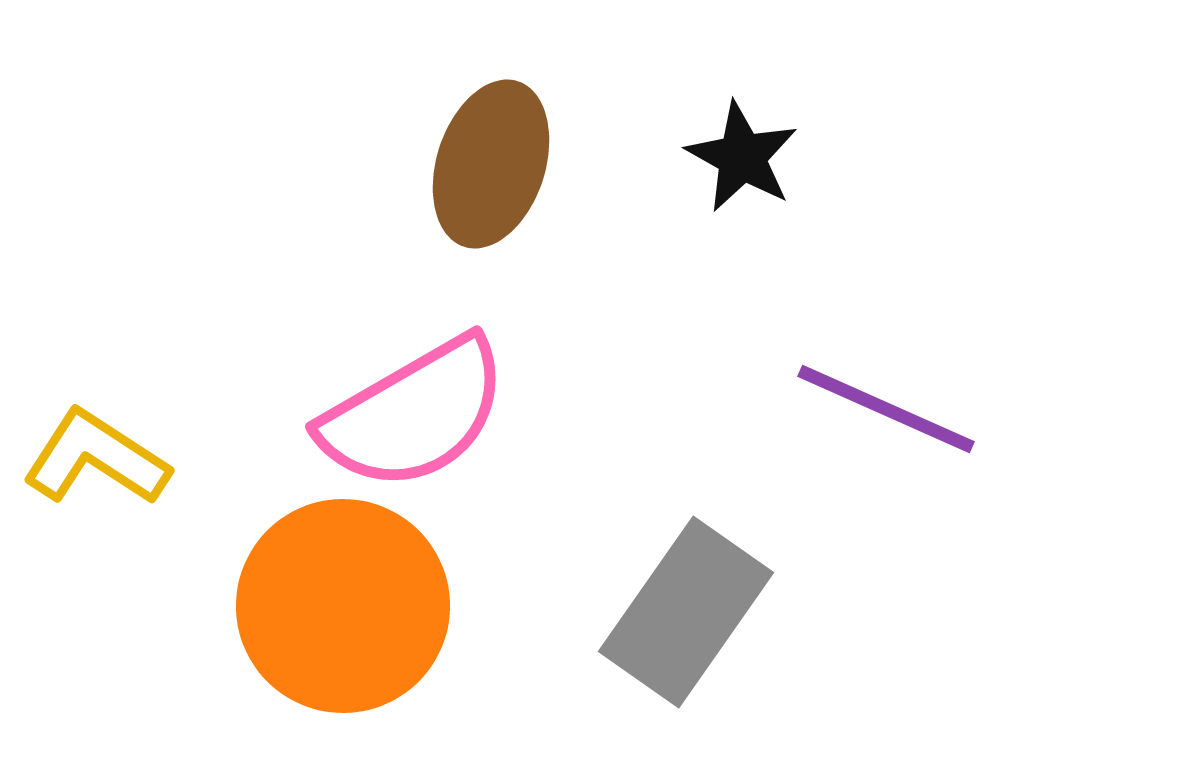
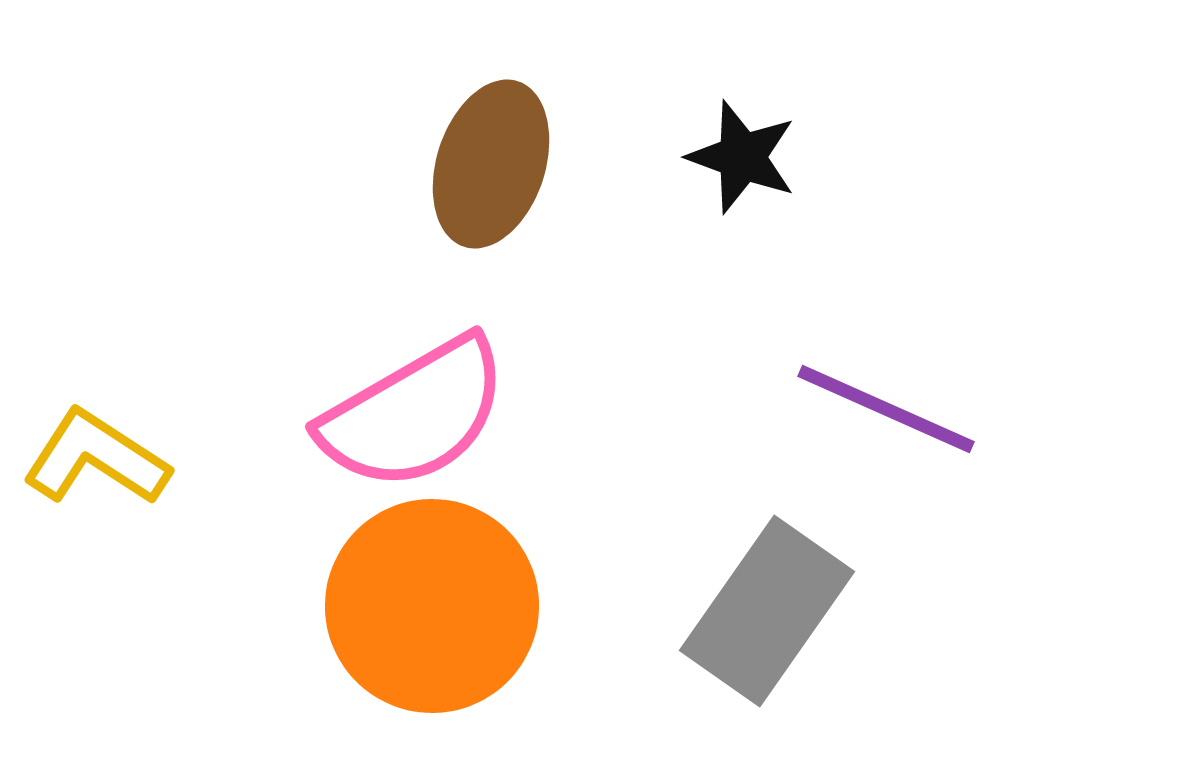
black star: rotated 9 degrees counterclockwise
orange circle: moved 89 px right
gray rectangle: moved 81 px right, 1 px up
